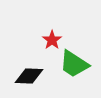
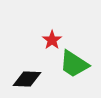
black diamond: moved 2 px left, 3 px down
